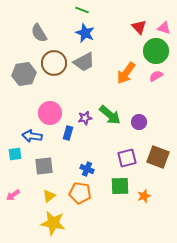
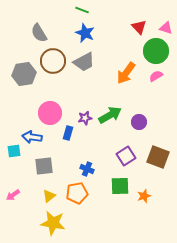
pink triangle: moved 2 px right
brown circle: moved 1 px left, 2 px up
green arrow: rotated 70 degrees counterclockwise
blue arrow: moved 1 px down
cyan square: moved 1 px left, 3 px up
purple square: moved 1 px left, 2 px up; rotated 18 degrees counterclockwise
orange pentagon: moved 3 px left; rotated 20 degrees counterclockwise
